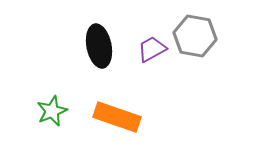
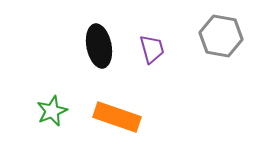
gray hexagon: moved 26 px right
purple trapezoid: rotated 104 degrees clockwise
